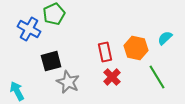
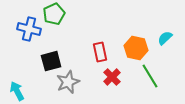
blue cross: rotated 15 degrees counterclockwise
red rectangle: moved 5 px left
green line: moved 7 px left, 1 px up
gray star: rotated 25 degrees clockwise
